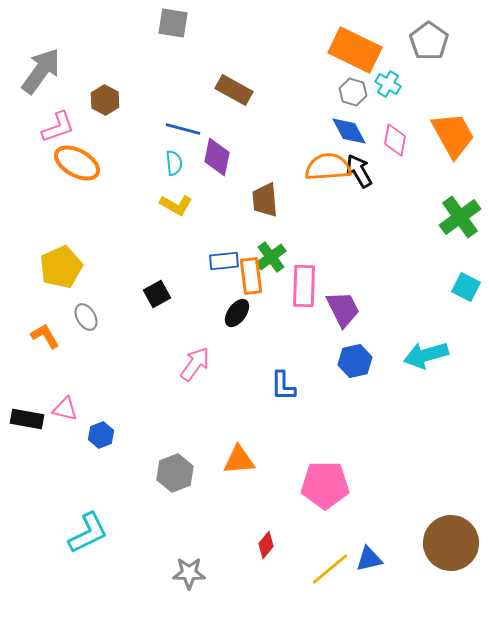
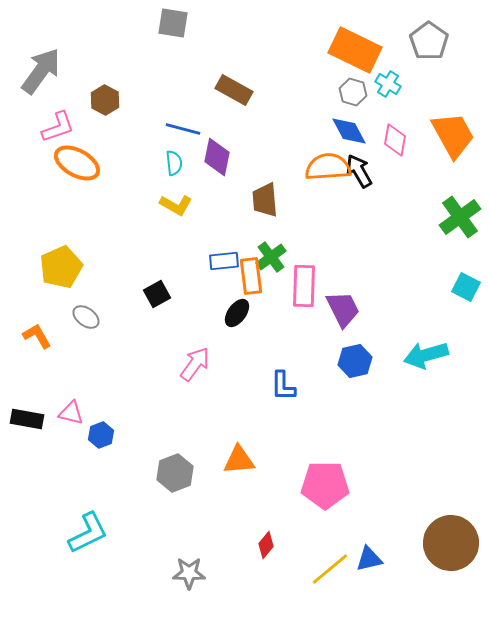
gray ellipse at (86, 317): rotated 24 degrees counterclockwise
orange L-shape at (45, 336): moved 8 px left
pink triangle at (65, 409): moved 6 px right, 4 px down
